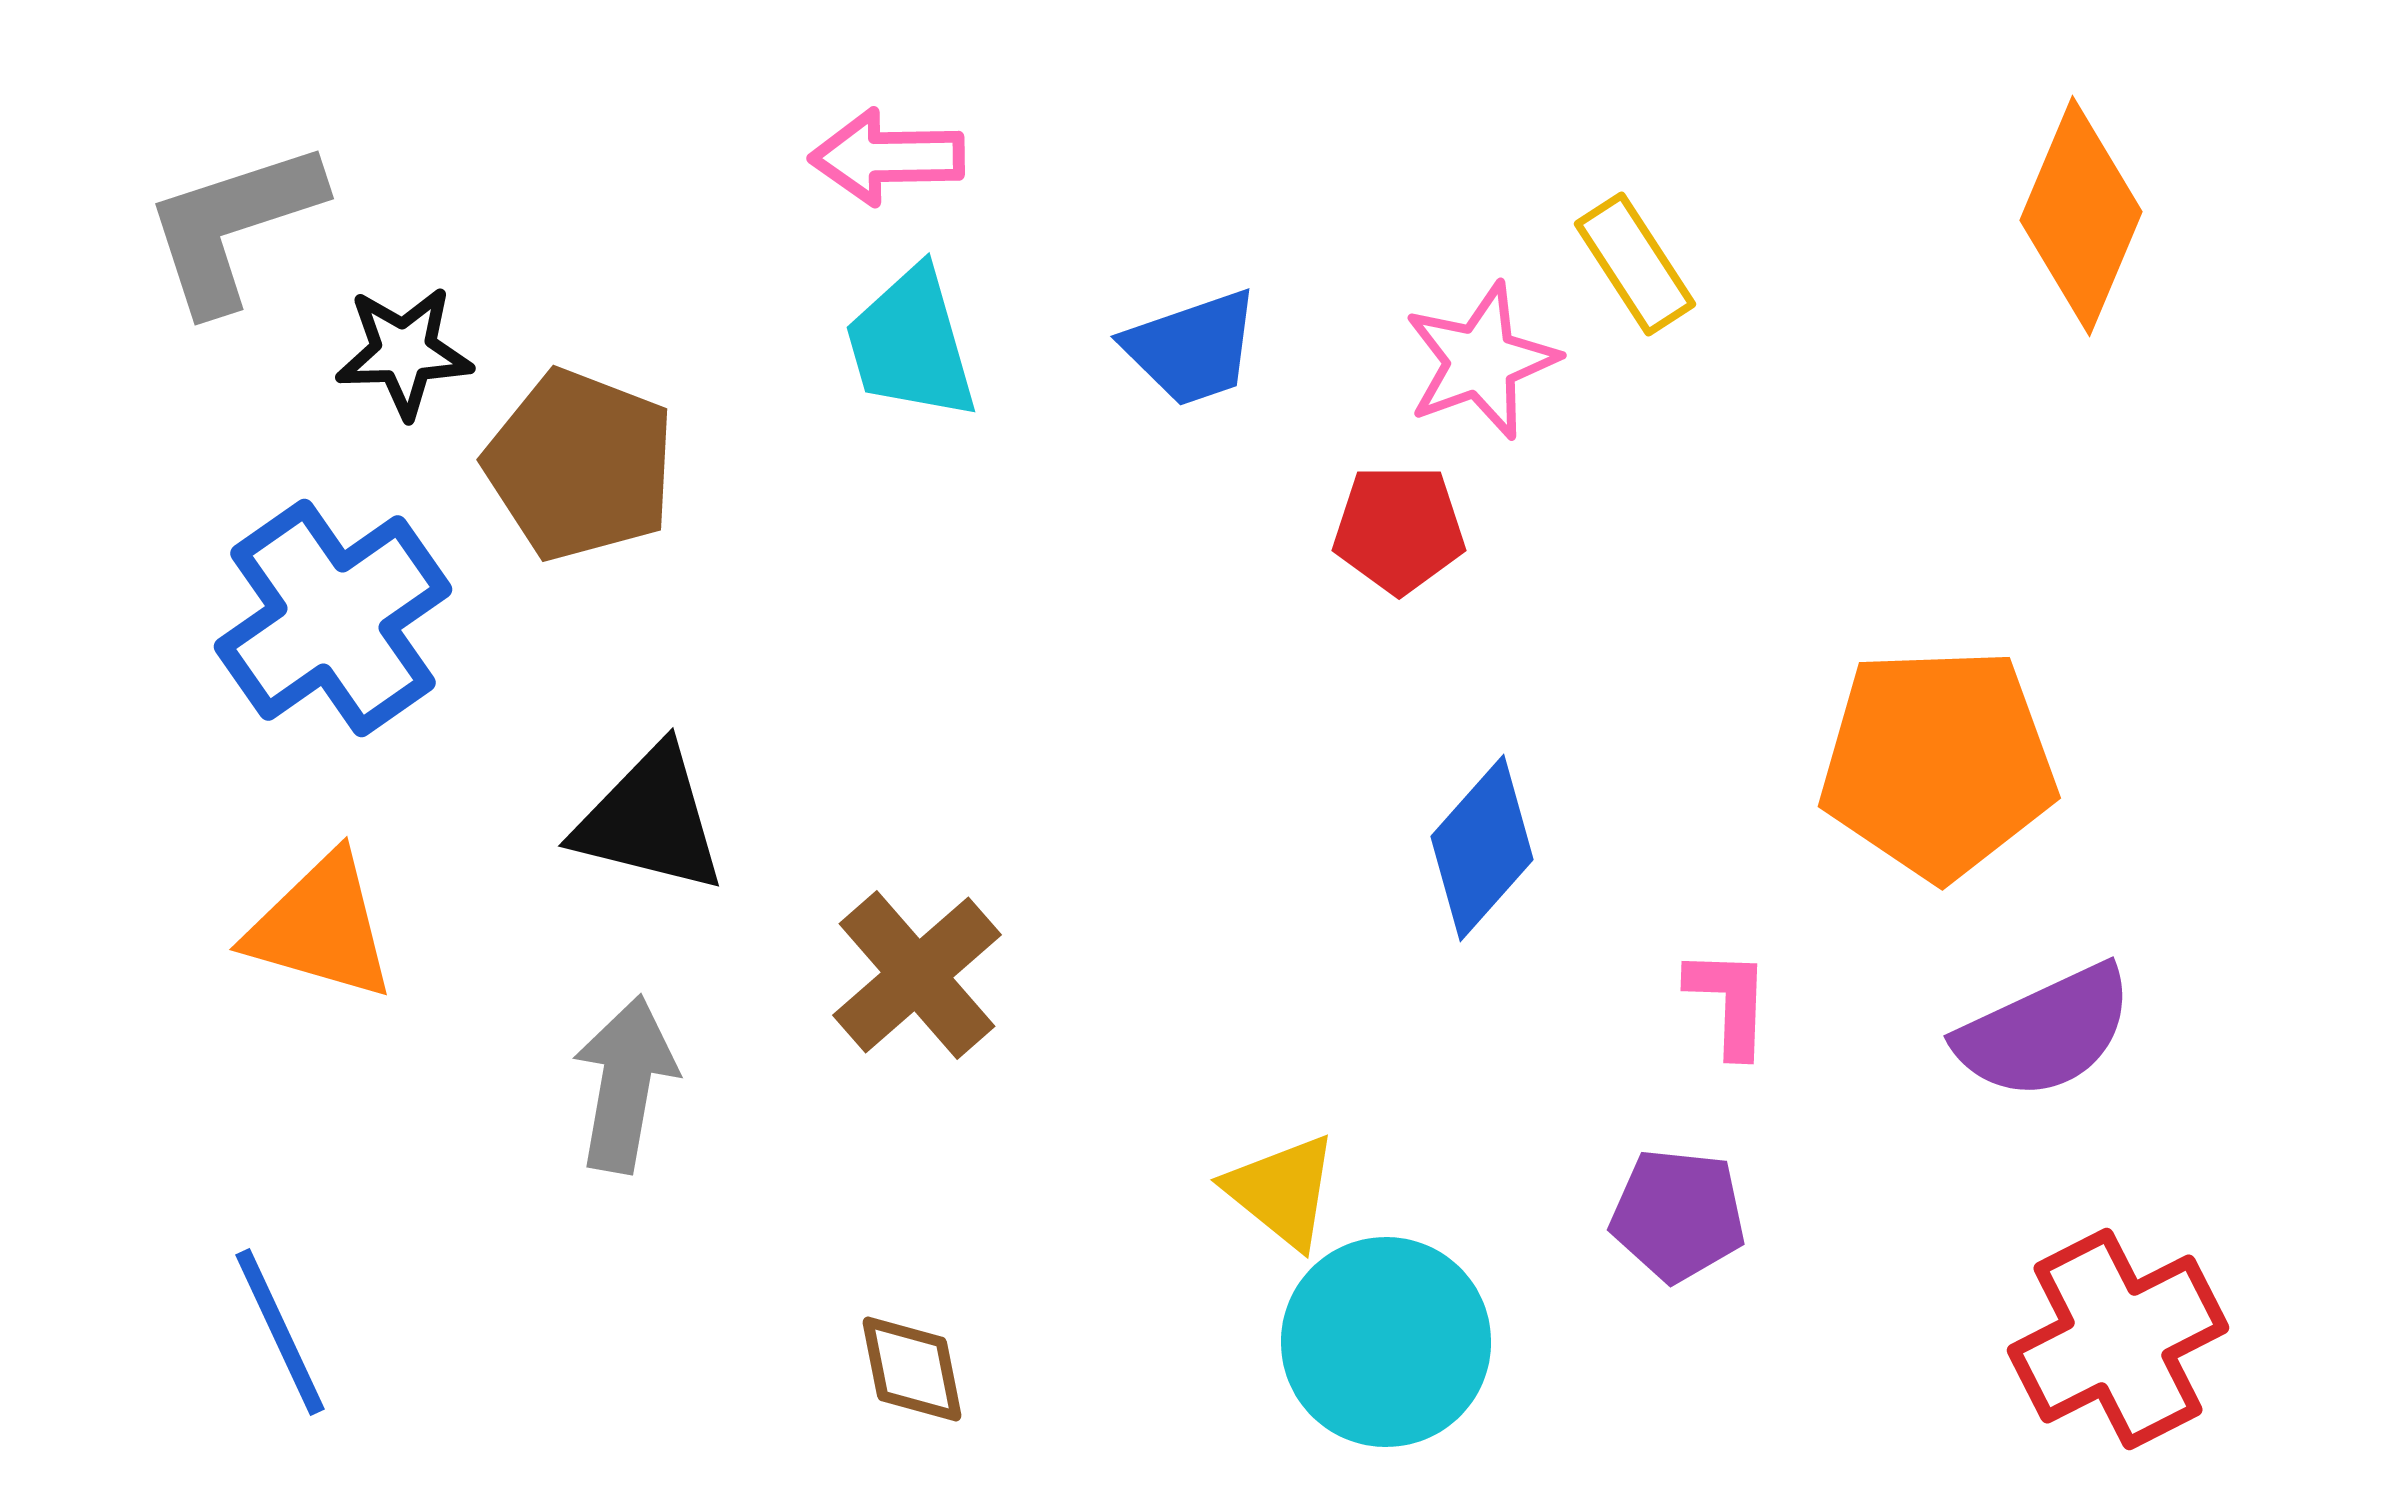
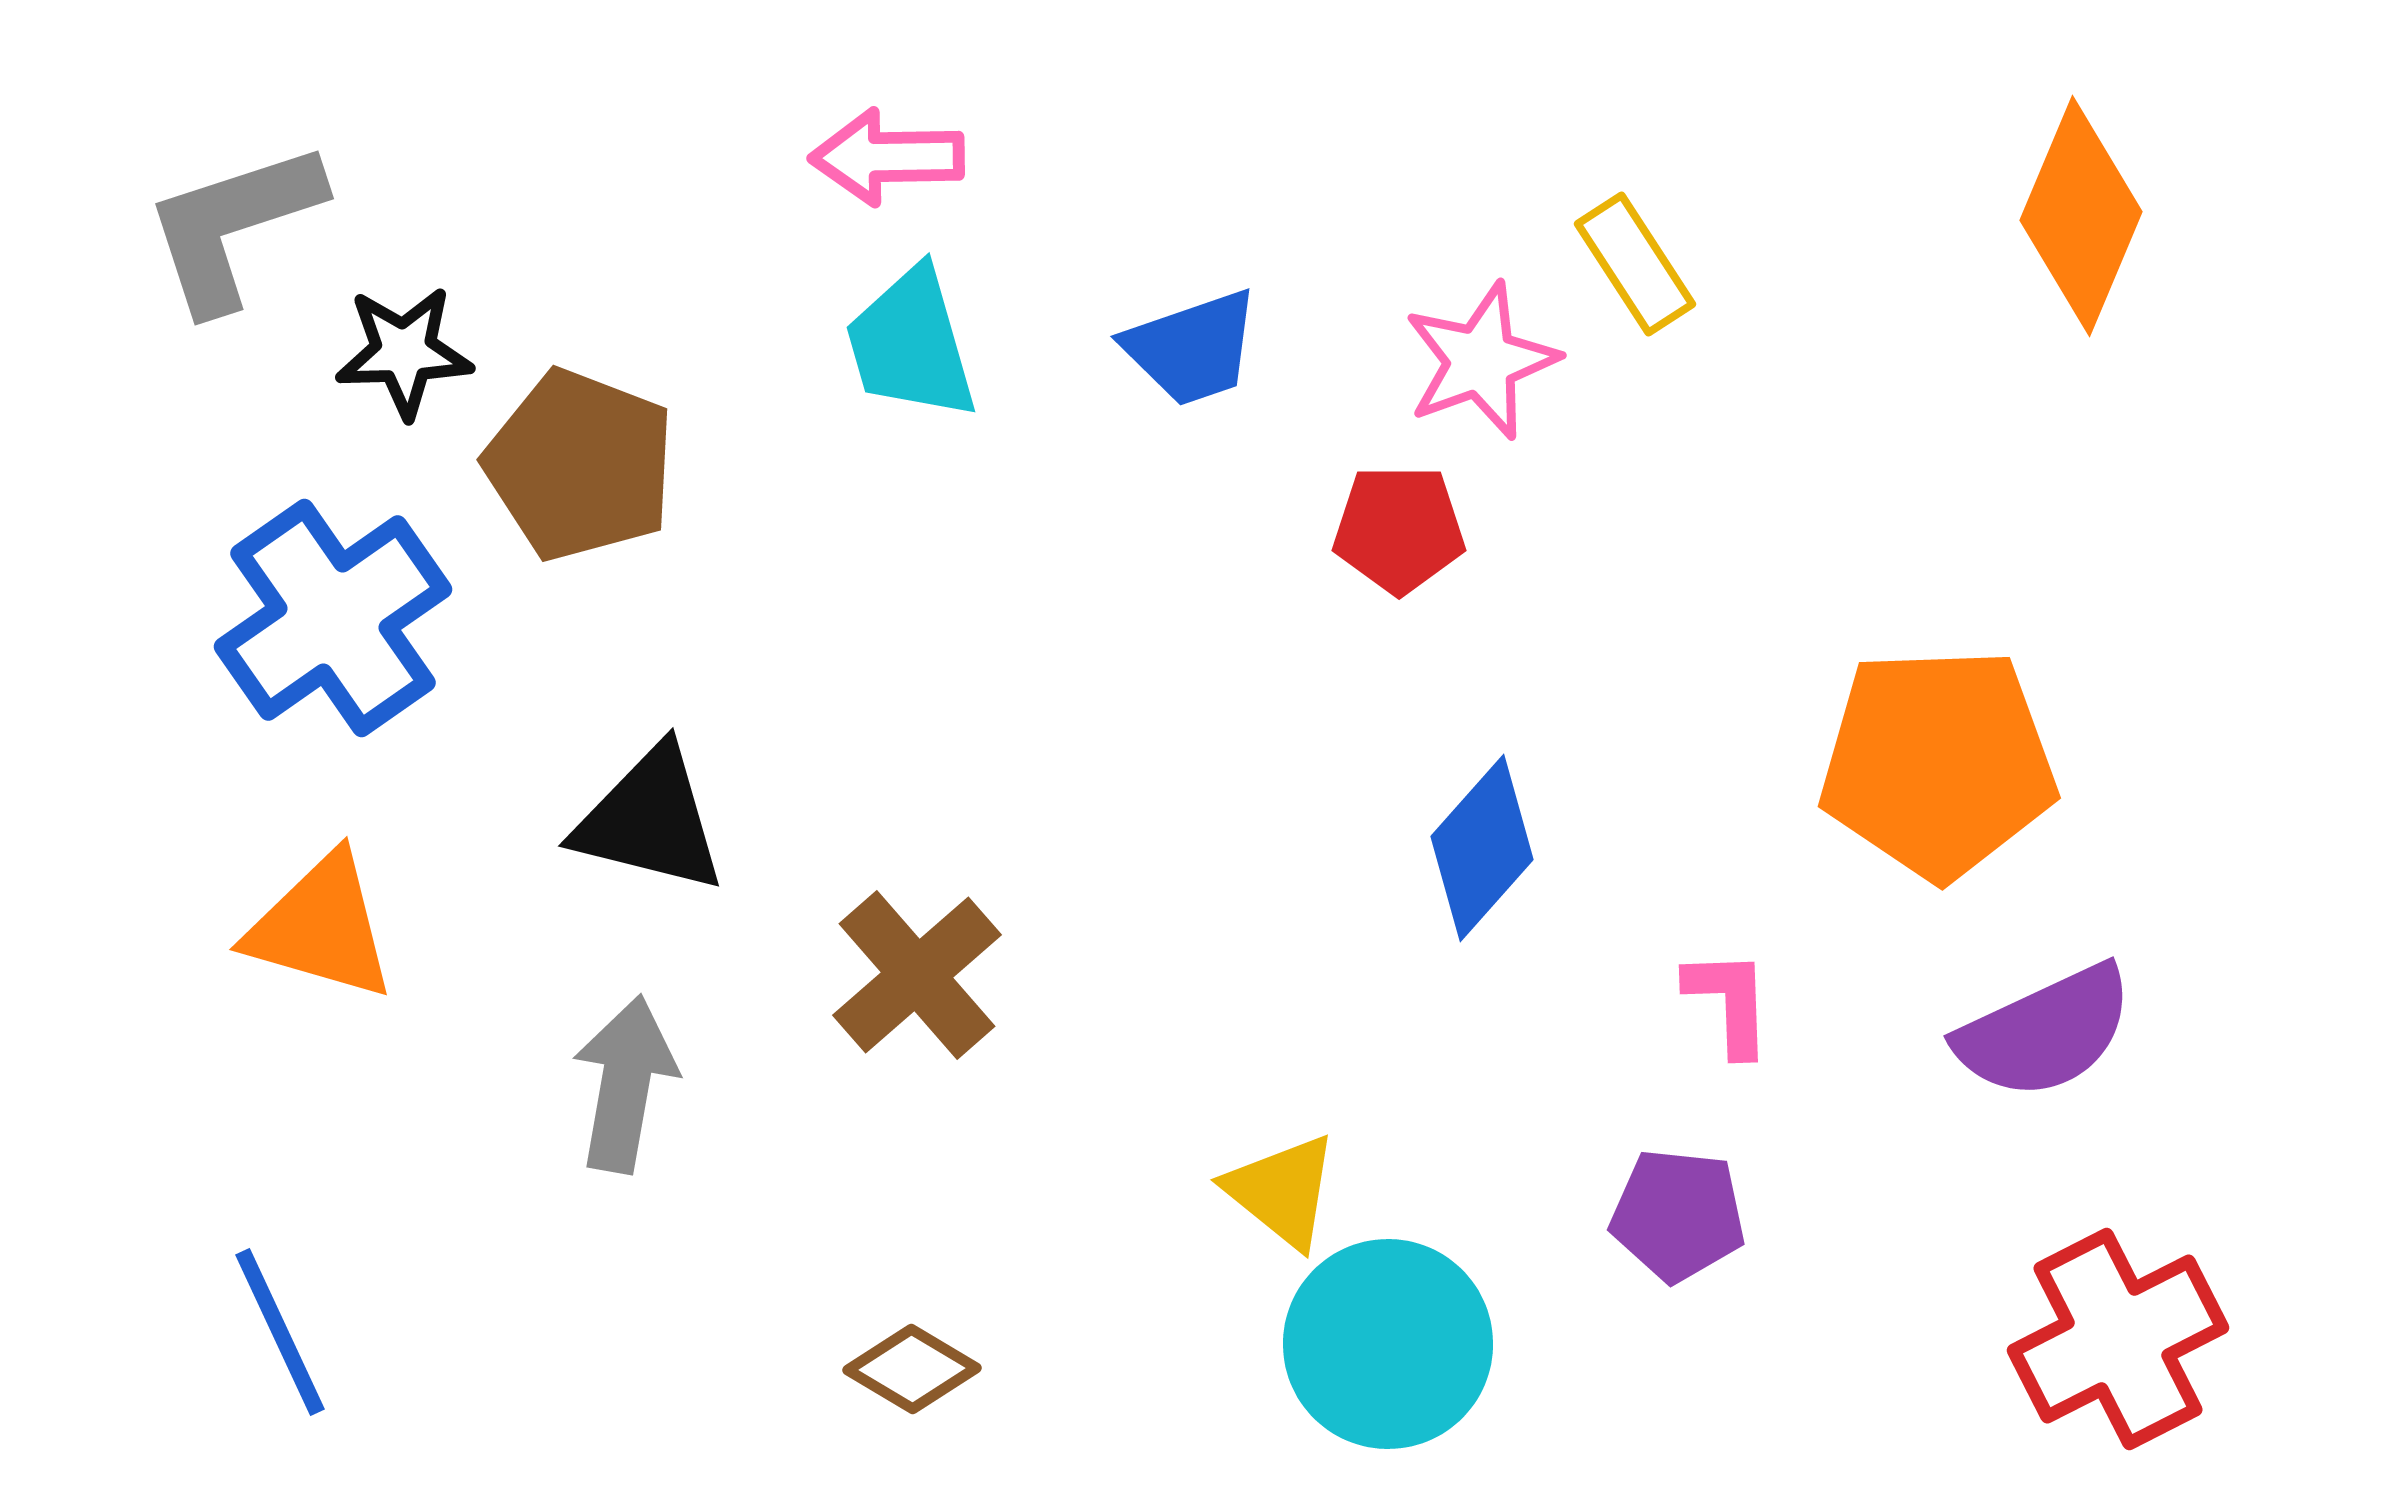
pink L-shape: rotated 4 degrees counterclockwise
cyan circle: moved 2 px right, 2 px down
brown diamond: rotated 48 degrees counterclockwise
